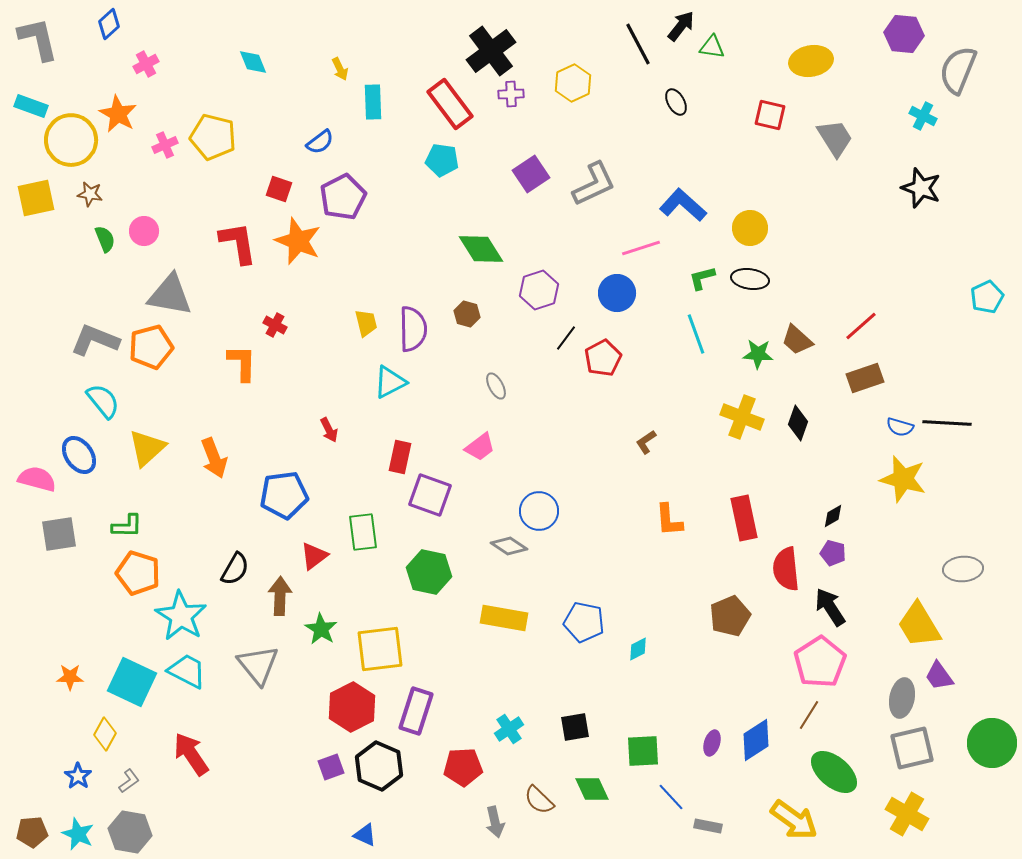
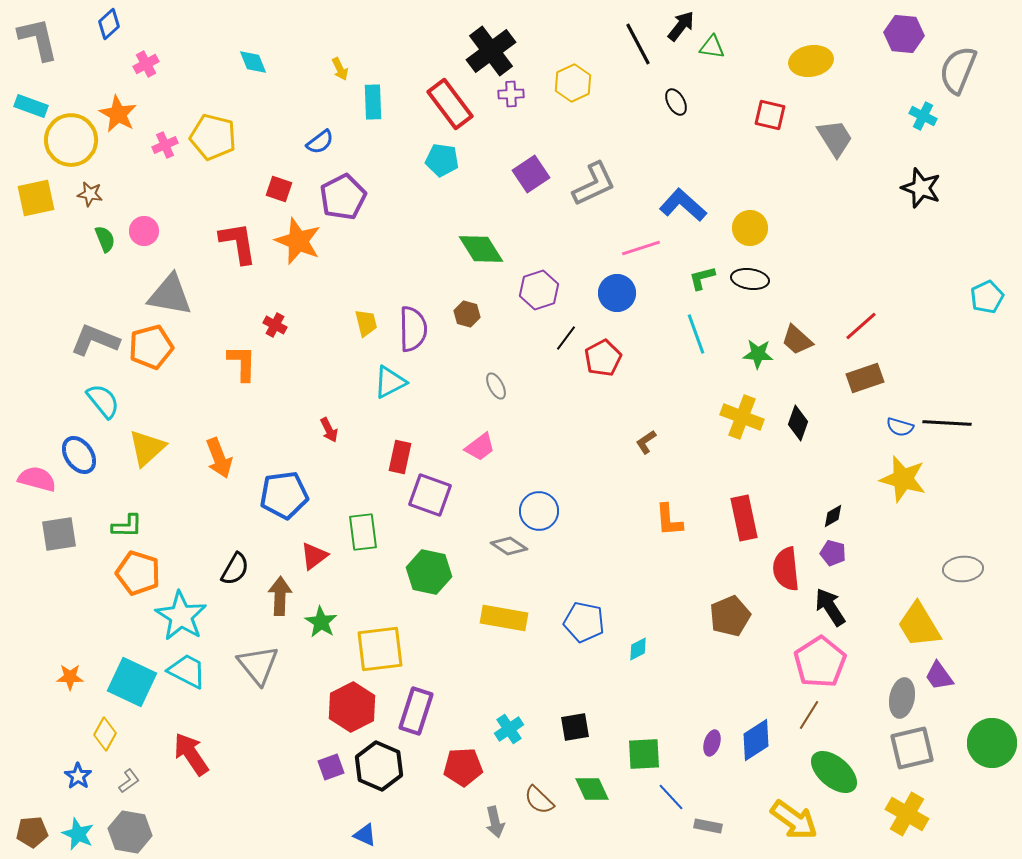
orange arrow at (214, 458): moved 5 px right
green star at (321, 629): moved 7 px up
green square at (643, 751): moved 1 px right, 3 px down
